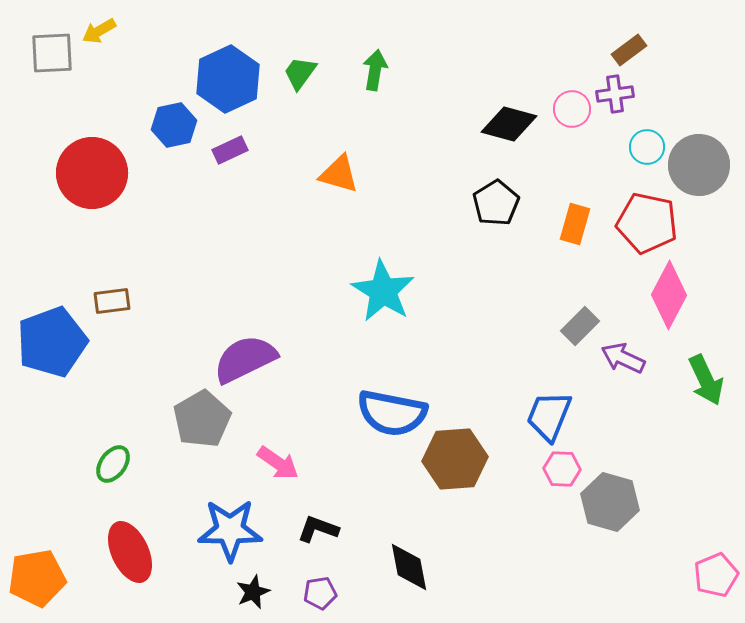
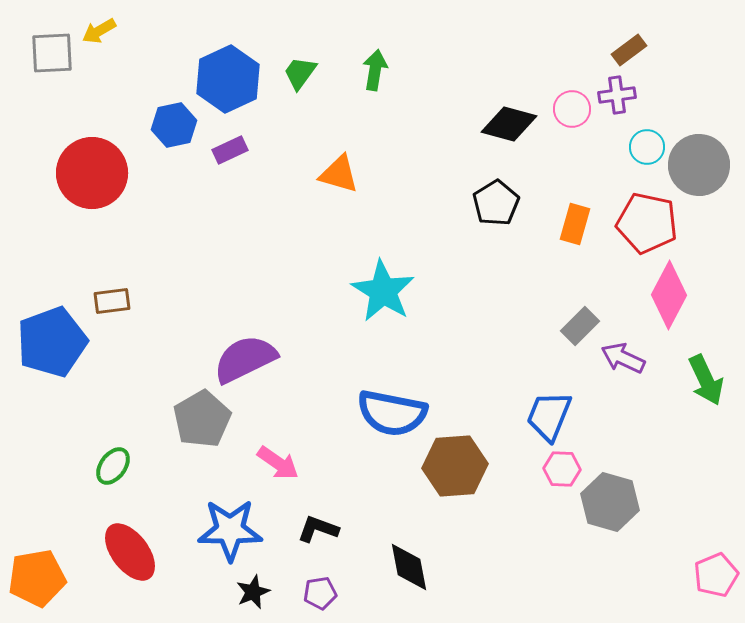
purple cross at (615, 94): moved 2 px right, 1 px down
brown hexagon at (455, 459): moved 7 px down
green ellipse at (113, 464): moved 2 px down
red ellipse at (130, 552): rotated 12 degrees counterclockwise
